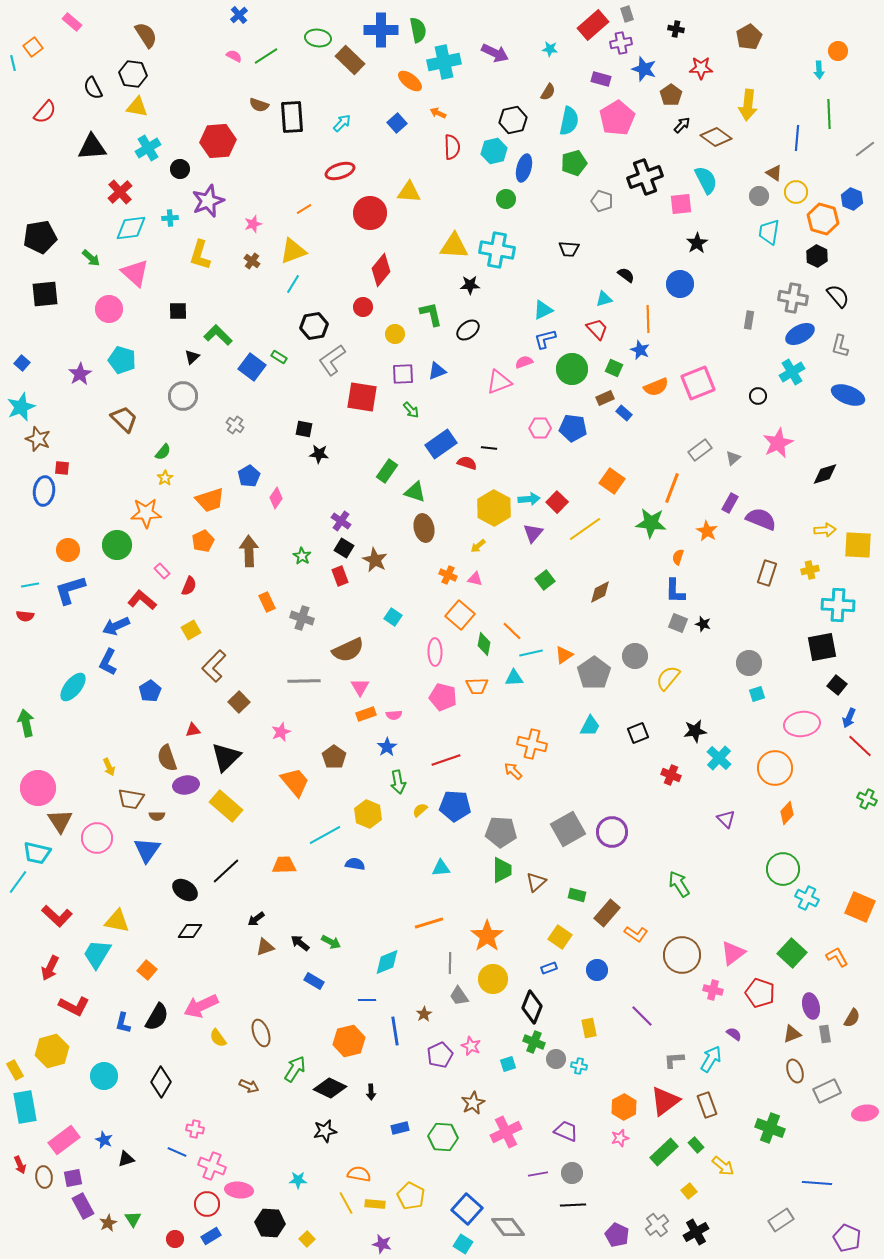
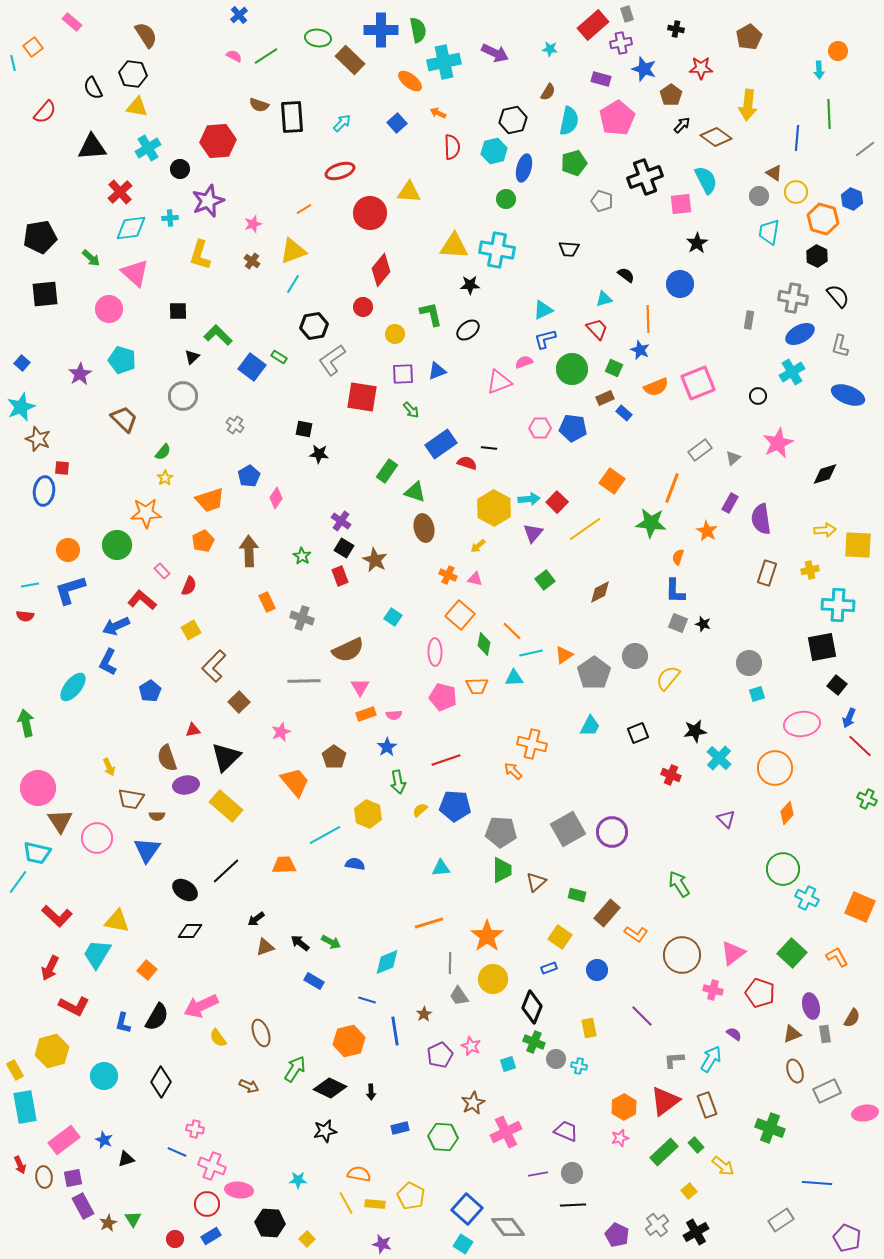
purple semicircle at (761, 519): rotated 120 degrees counterclockwise
blue line at (367, 1000): rotated 18 degrees clockwise
